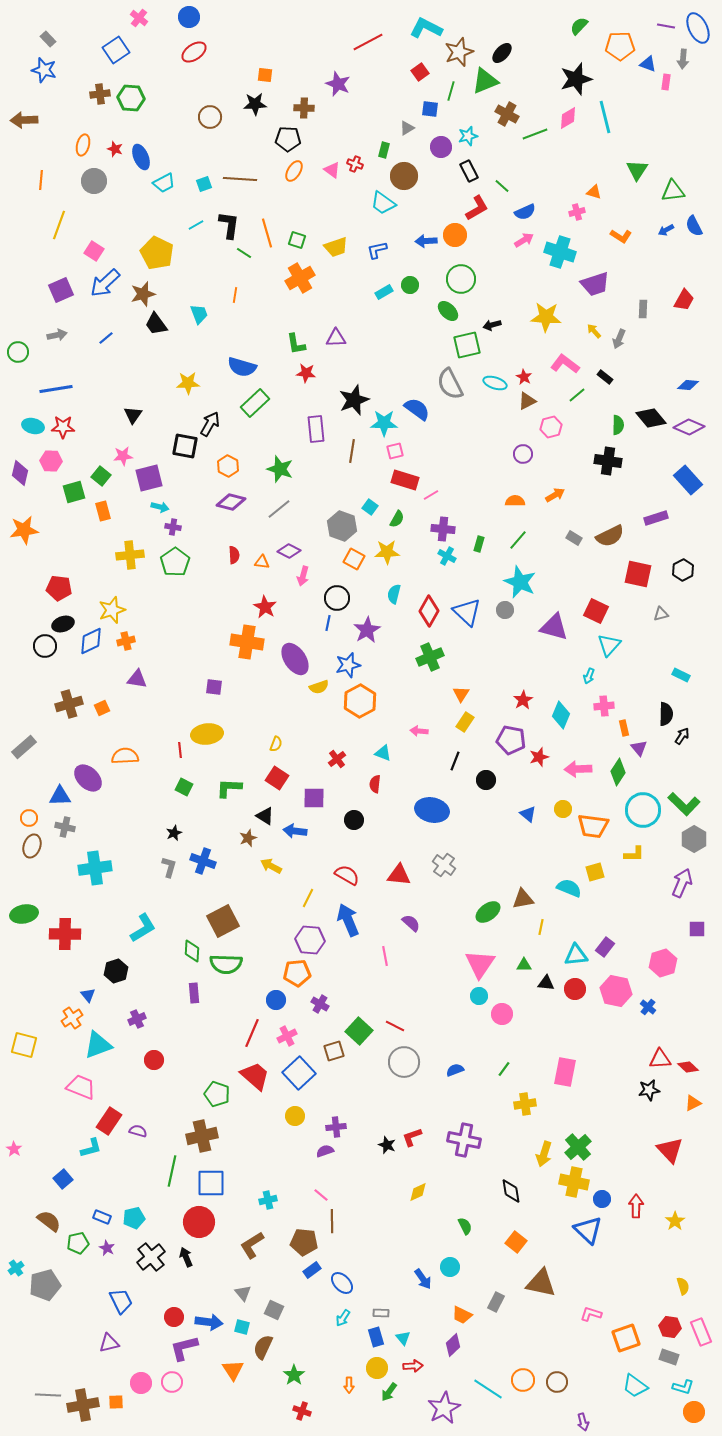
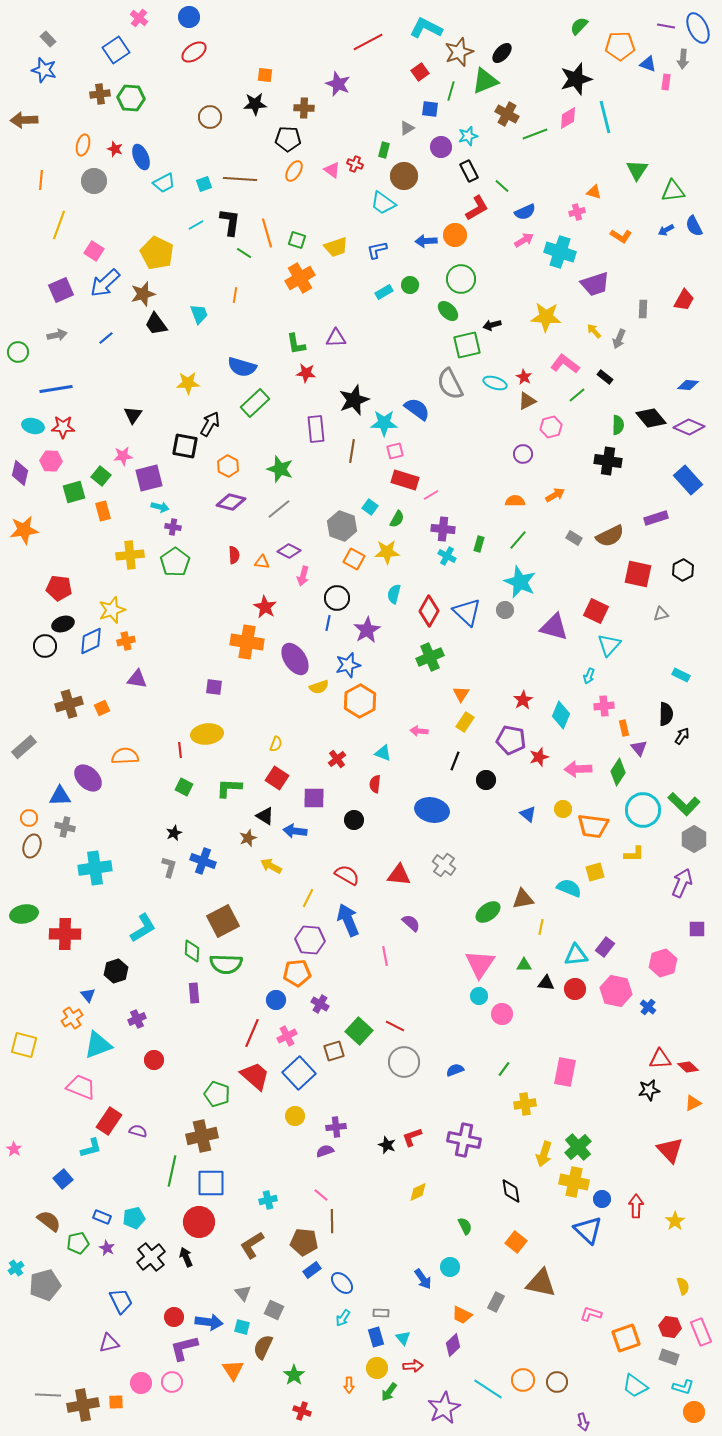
black L-shape at (229, 225): moved 1 px right, 3 px up
